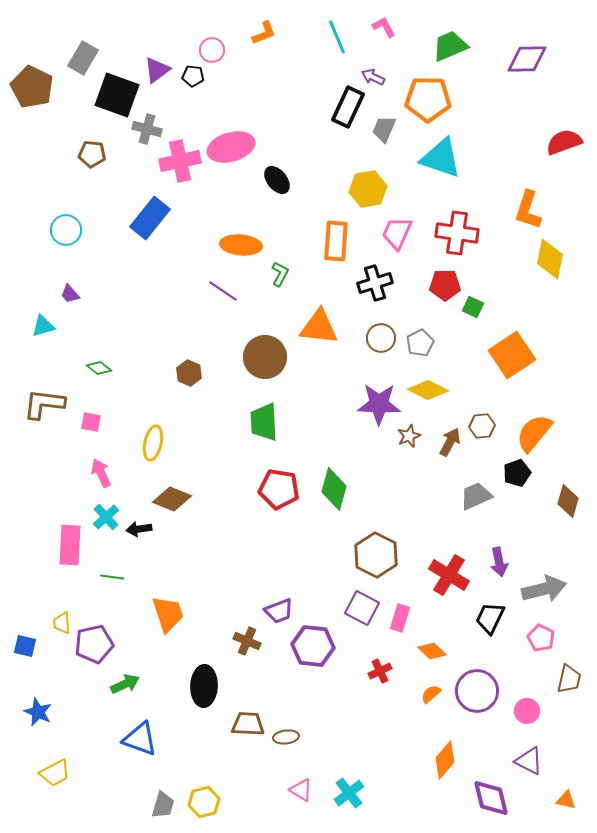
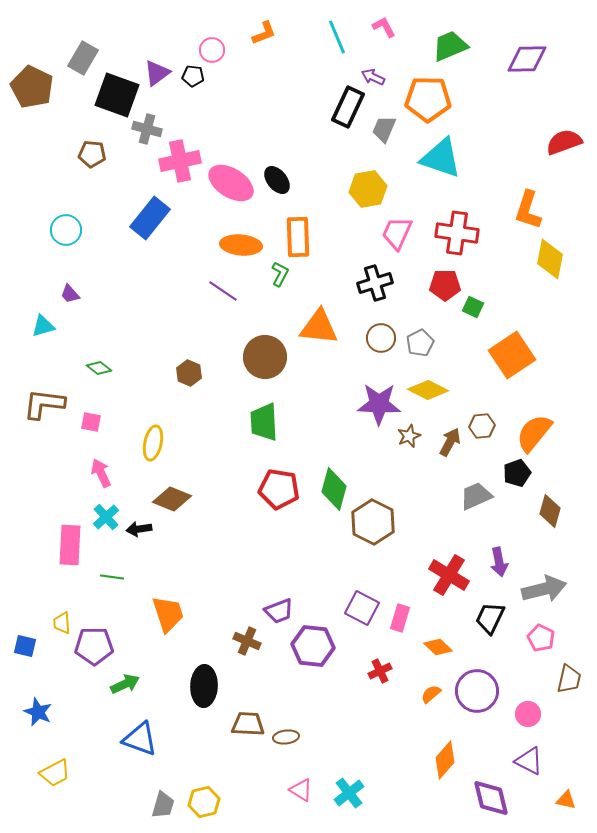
purple triangle at (157, 70): moved 3 px down
pink ellipse at (231, 147): moved 36 px down; rotated 48 degrees clockwise
orange rectangle at (336, 241): moved 38 px left, 4 px up; rotated 6 degrees counterclockwise
brown diamond at (568, 501): moved 18 px left, 10 px down
brown hexagon at (376, 555): moved 3 px left, 33 px up
purple pentagon at (94, 644): moved 2 px down; rotated 12 degrees clockwise
orange diamond at (432, 651): moved 6 px right, 4 px up
pink circle at (527, 711): moved 1 px right, 3 px down
